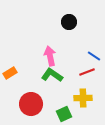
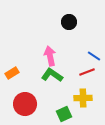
orange rectangle: moved 2 px right
red circle: moved 6 px left
